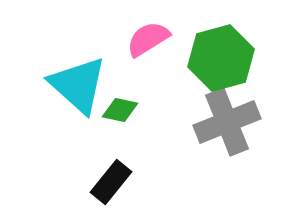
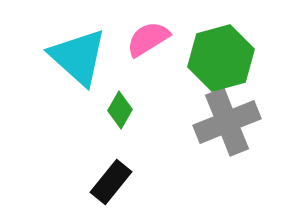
cyan triangle: moved 28 px up
green diamond: rotated 72 degrees counterclockwise
